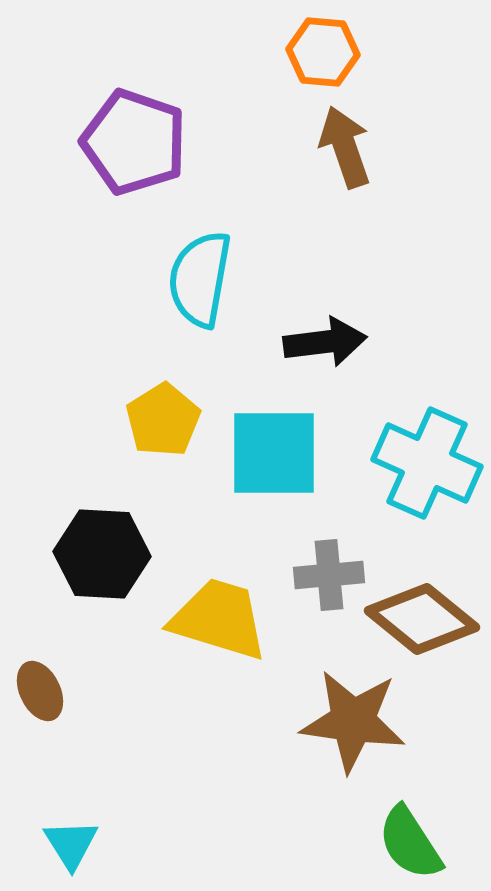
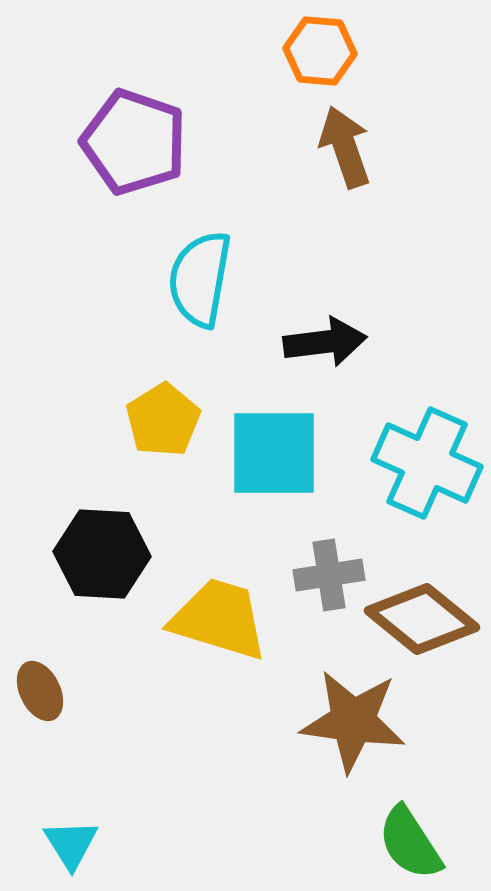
orange hexagon: moved 3 px left, 1 px up
gray cross: rotated 4 degrees counterclockwise
